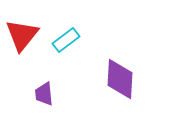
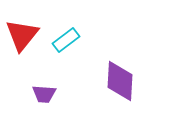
purple diamond: moved 2 px down
purple trapezoid: rotated 80 degrees counterclockwise
